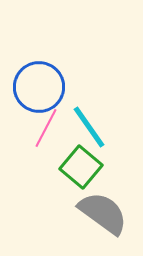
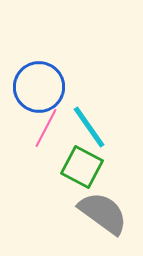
green square: moved 1 px right; rotated 12 degrees counterclockwise
